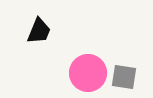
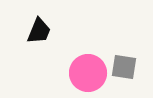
gray square: moved 10 px up
